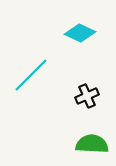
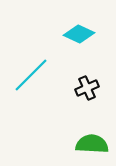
cyan diamond: moved 1 px left, 1 px down
black cross: moved 8 px up
